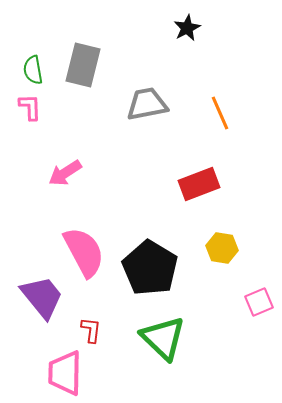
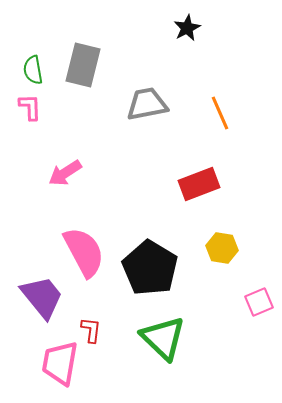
pink trapezoid: moved 5 px left, 10 px up; rotated 9 degrees clockwise
